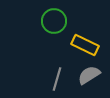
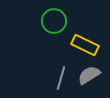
gray line: moved 4 px right, 1 px up
